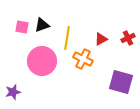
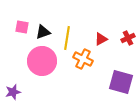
black triangle: moved 1 px right, 7 px down
